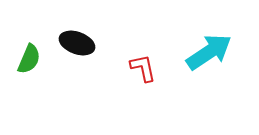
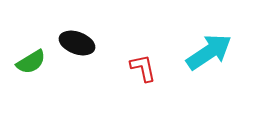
green semicircle: moved 2 px right, 3 px down; rotated 36 degrees clockwise
